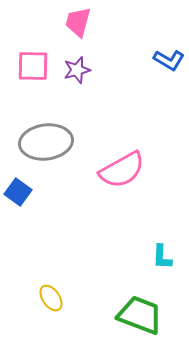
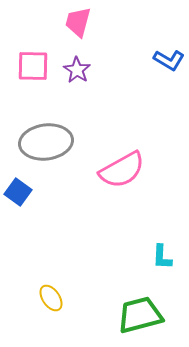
purple star: rotated 24 degrees counterclockwise
green trapezoid: rotated 36 degrees counterclockwise
